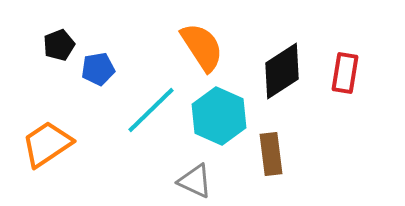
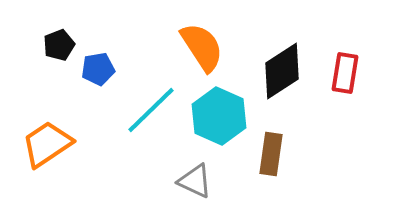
brown rectangle: rotated 15 degrees clockwise
